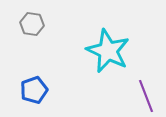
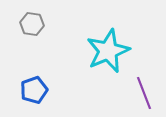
cyan star: rotated 24 degrees clockwise
purple line: moved 2 px left, 3 px up
